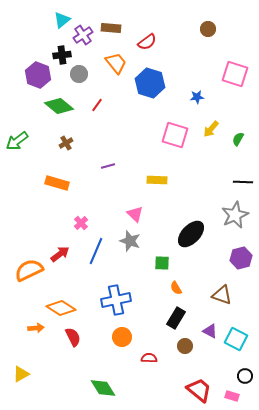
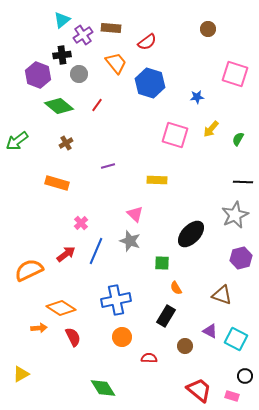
red arrow at (60, 254): moved 6 px right
black rectangle at (176, 318): moved 10 px left, 2 px up
orange arrow at (36, 328): moved 3 px right
